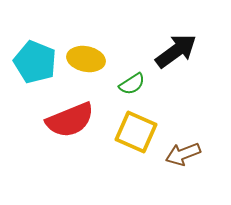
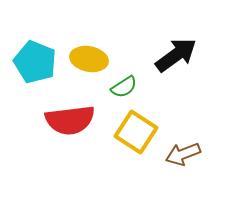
black arrow: moved 4 px down
yellow ellipse: moved 3 px right
green semicircle: moved 8 px left, 3 px down
red semicircle: rotated 15 degrees clockwise
yellow square: rotated 9 degrees clockwise
